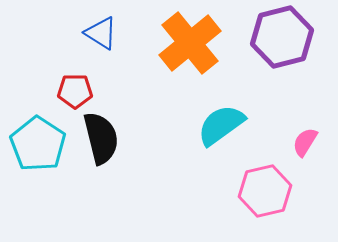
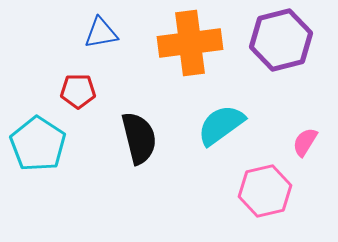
blue triangle: rotated 42 degrees counterclockwise
purple hexagon: moved 1 px left, 3 px down
orange cross: rotated 32 degrees clockwise
red pentagon: moved 3 px right
black semicircle: moved 38 px right
